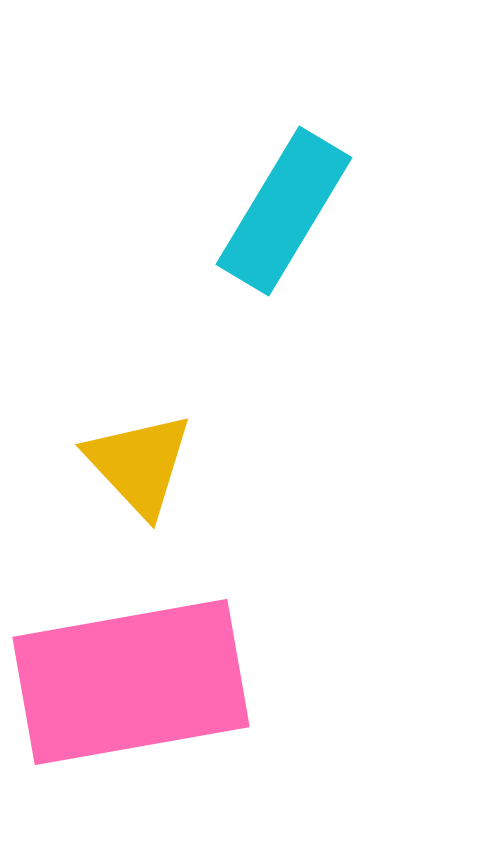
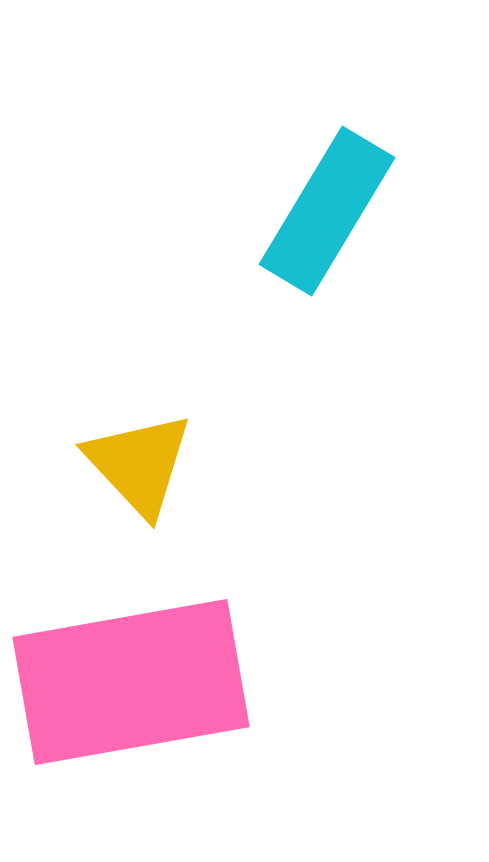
cyan rectangle: moved 43 px right
